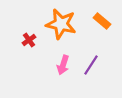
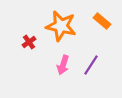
orange star: moved 2 px down
red cross: moved 2 px down
